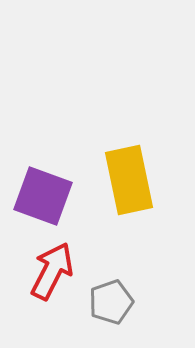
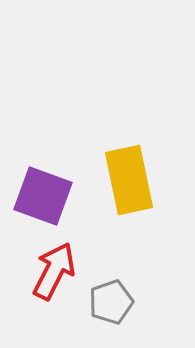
red arrow: moved 2 px right
